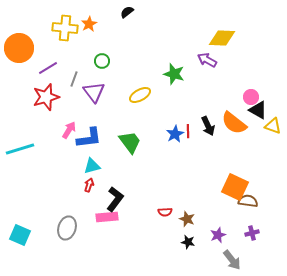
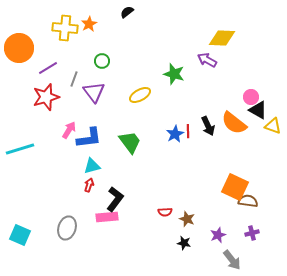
black star: moved 4 px left, 1 px down
